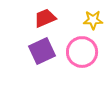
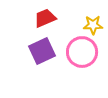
yellow star: moved 5 px down
